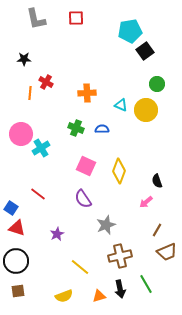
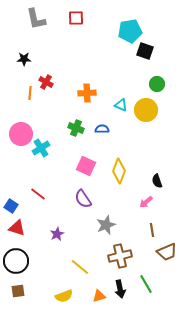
black square: rotated 36 degrees counterclockwise
blue square: moved 2 px up
brown line: moved 5 px left; rotated 40 degrees counterclockwise
